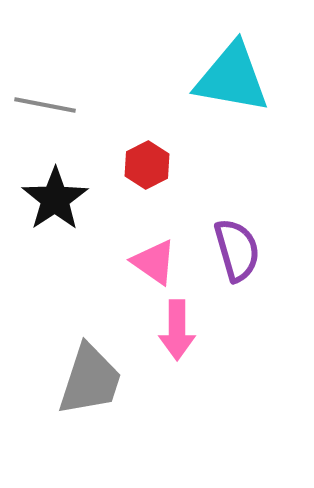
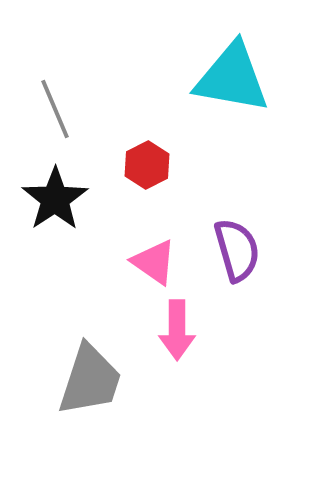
gray line: moved 10 px right, 4 px down; rotated 56 degrees clockwise
